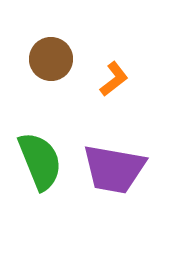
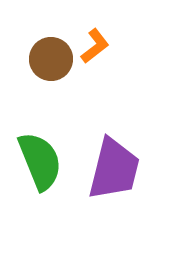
orange L-shape: moved 19 px left, 33 px up
purple trapezoid: rotated 86 degrees counterclockwise
